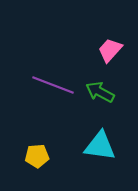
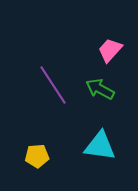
purple line: rotated 36 degrees clockwise
green arrow: moved 3 px up
